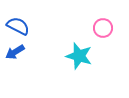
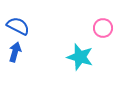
blue arrow: rotated 138 degrees clockwise
cyan star: moved 1 px right, 1 px down
